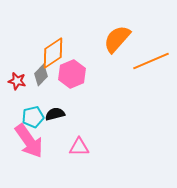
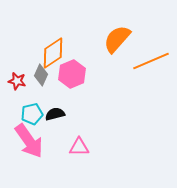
gray diamond: rotated 20 degrees counterclockwise
cyan pentagon: moved 1 px left, 3 px up
